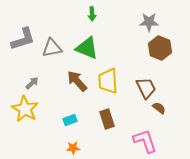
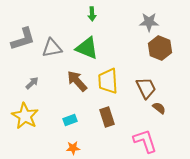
yellow star: moved 7 px down
brown rectangle: moved 2 px up
